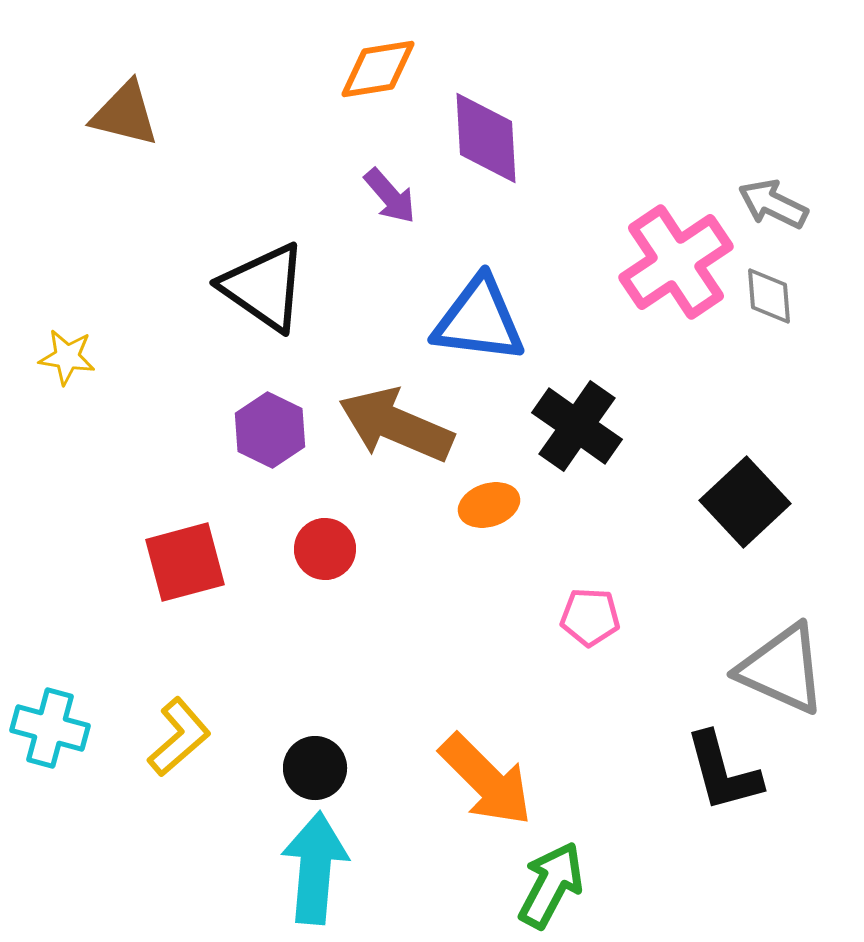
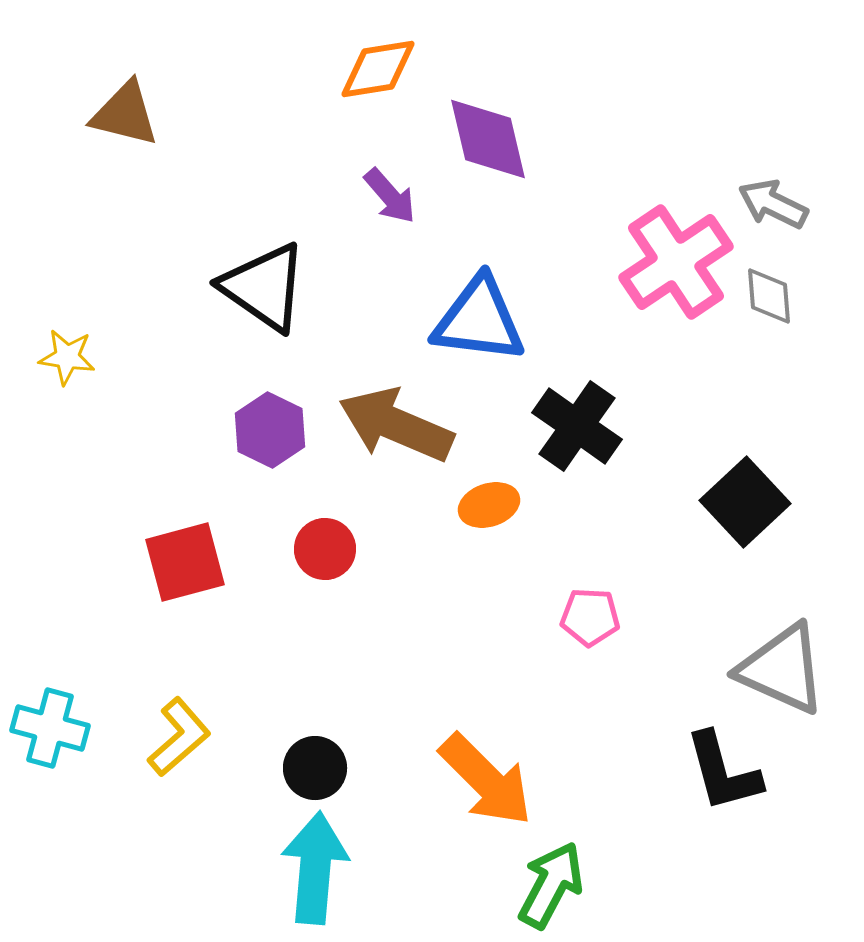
purple diamond: moved 2 px right, 1 px down; rotated 10 degrees counterclockwise
